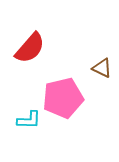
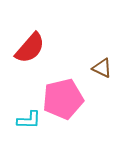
pink pentagon: moved 1 px down
